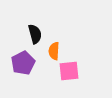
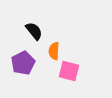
black semicircle: moved 1 px left, 3 px up; rotated 24 degrees counterclockwise
pink square: rotated 20 degrees clockwise
